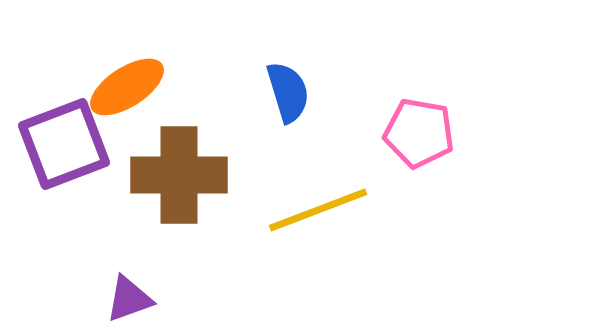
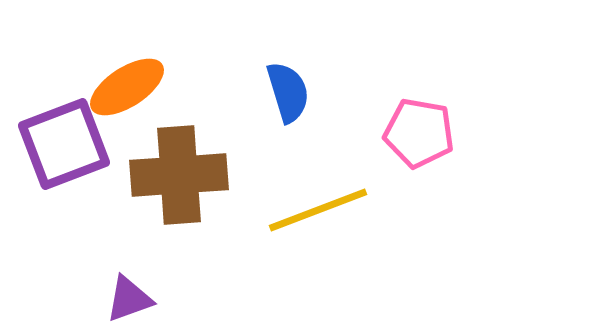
brown cross: rotated 4 degrees counterclockwise
